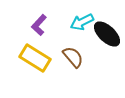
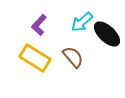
cyan arrow: rotated 15 degrees counterclockwise
